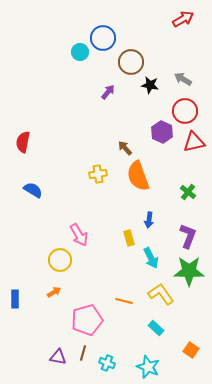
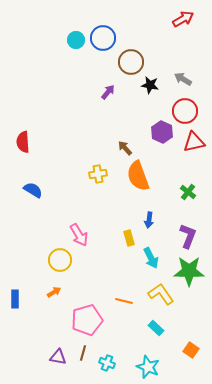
cyan circle: moved 4 px left, 12 px up
red semicircle: rotated 15 degrees counterclockwise
